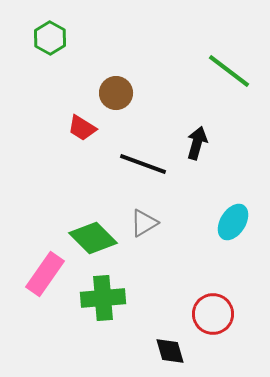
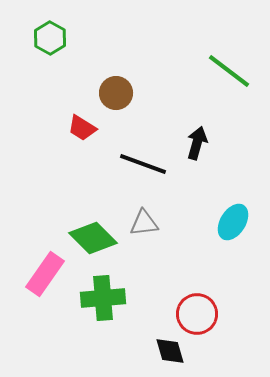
gray triangle: rotated 24 degrees clockwise
red circle: moved 16 px left
